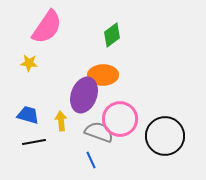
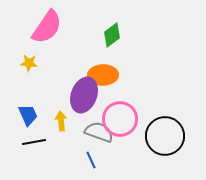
blue trapezoid: rotated 50 degrees clockwise
